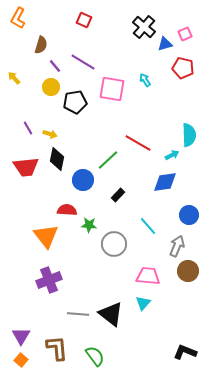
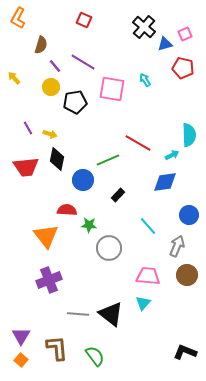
green line at (108, 160): rotated 20 degrees clockwise
gray circle at (114, 244): moved 5 px left, 4 px down
brown circle at (188, 271): moved 1 px left, 4 px down
